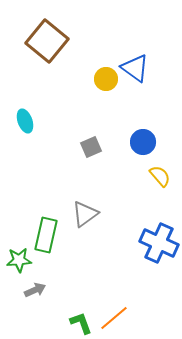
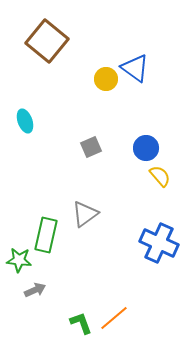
blue circle: moved 3 px right, 6 px down
green star: rotated 10 degrees clockwise
